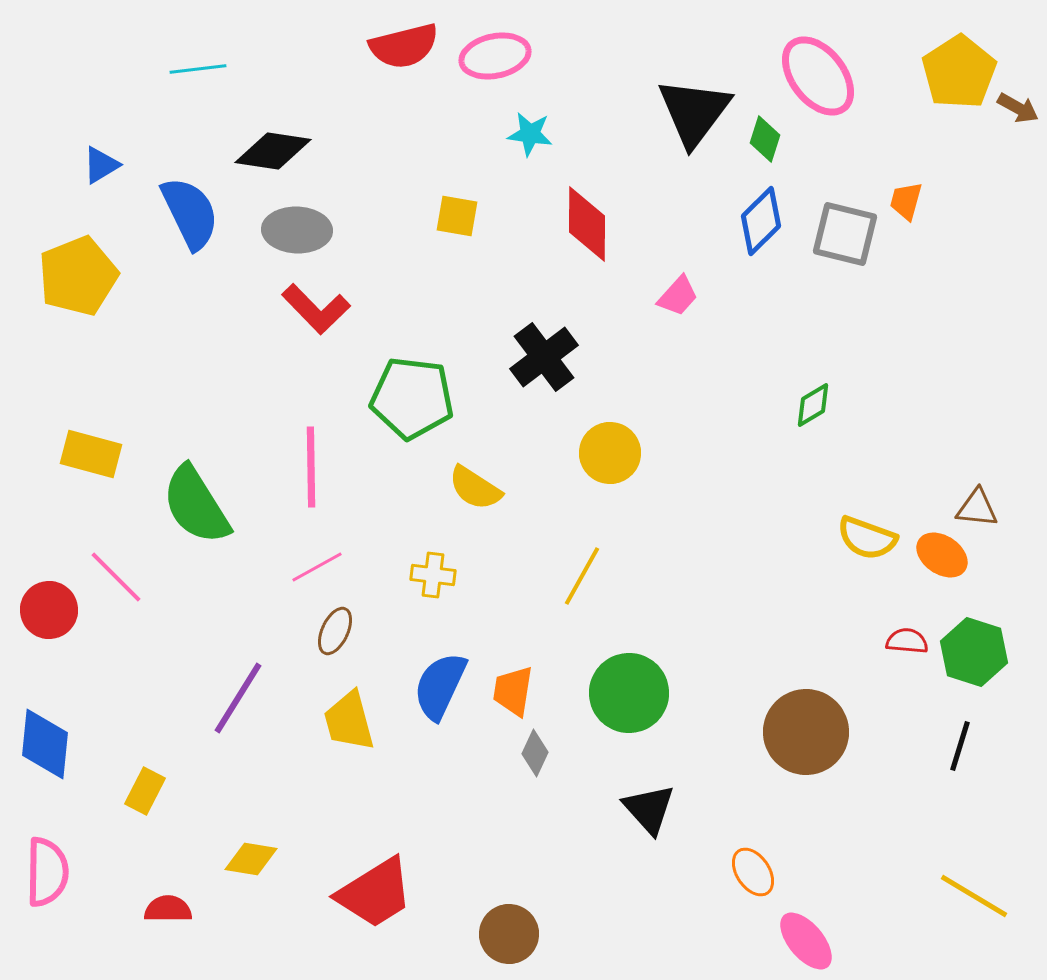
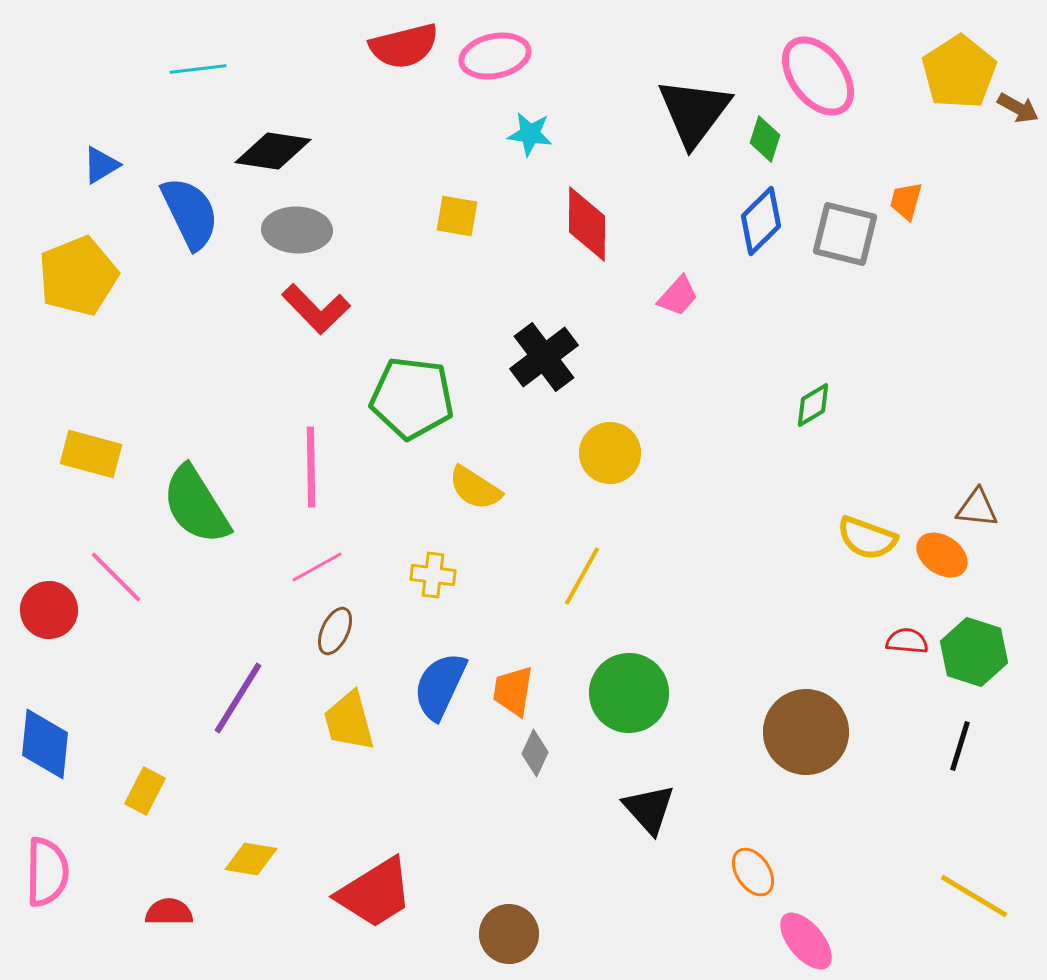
red semicircle at (168, 909): moved 1 px right, 3 px down
